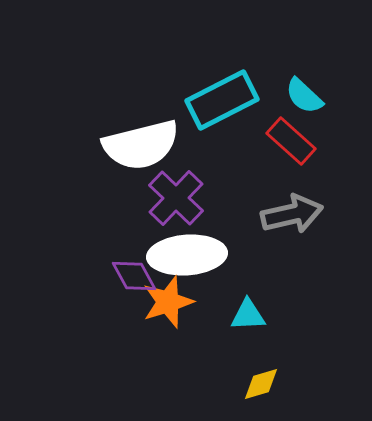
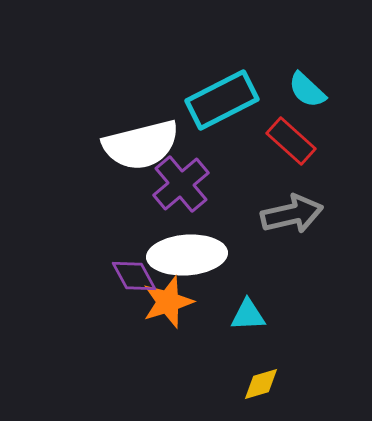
cyan semicircle: moved 3 px right, 6 px up
purple cross: moved 5 px right, 14 px up; rotated 6 degrees clockwise
